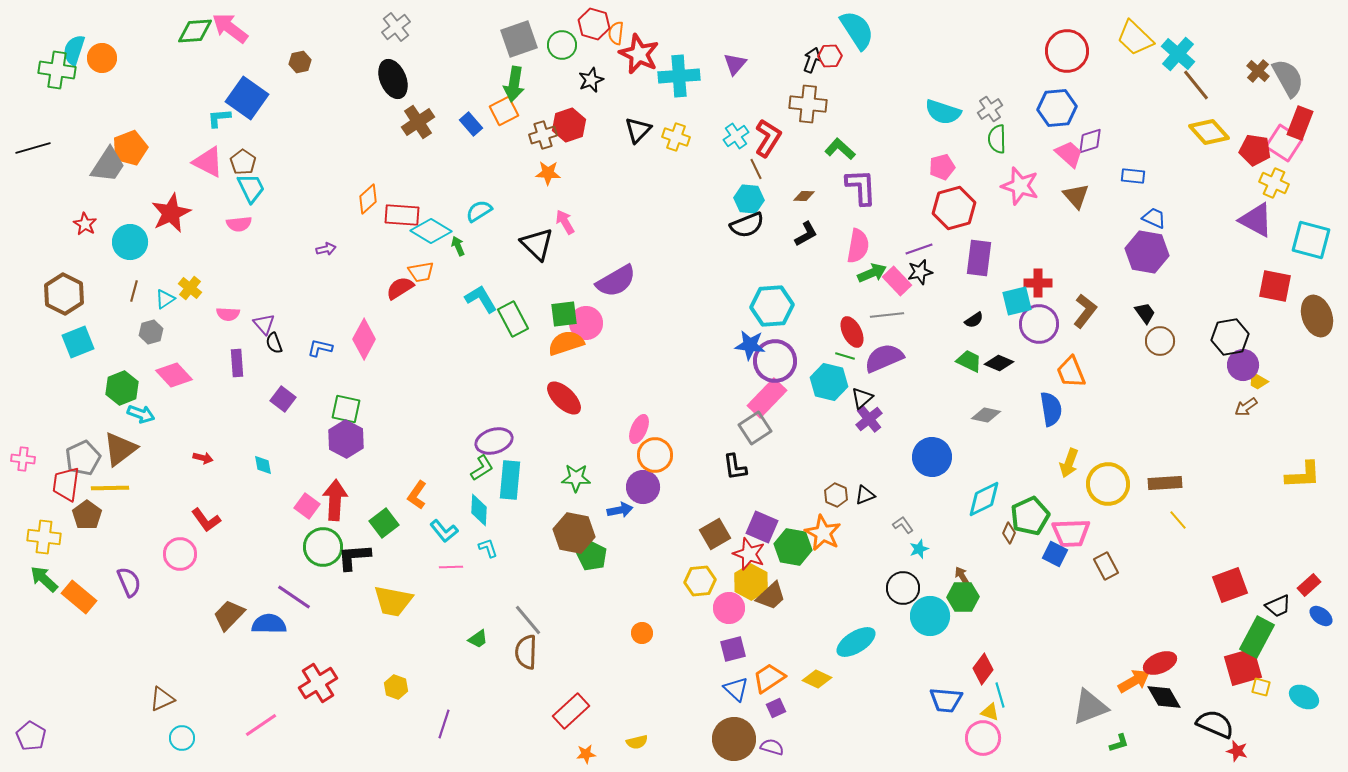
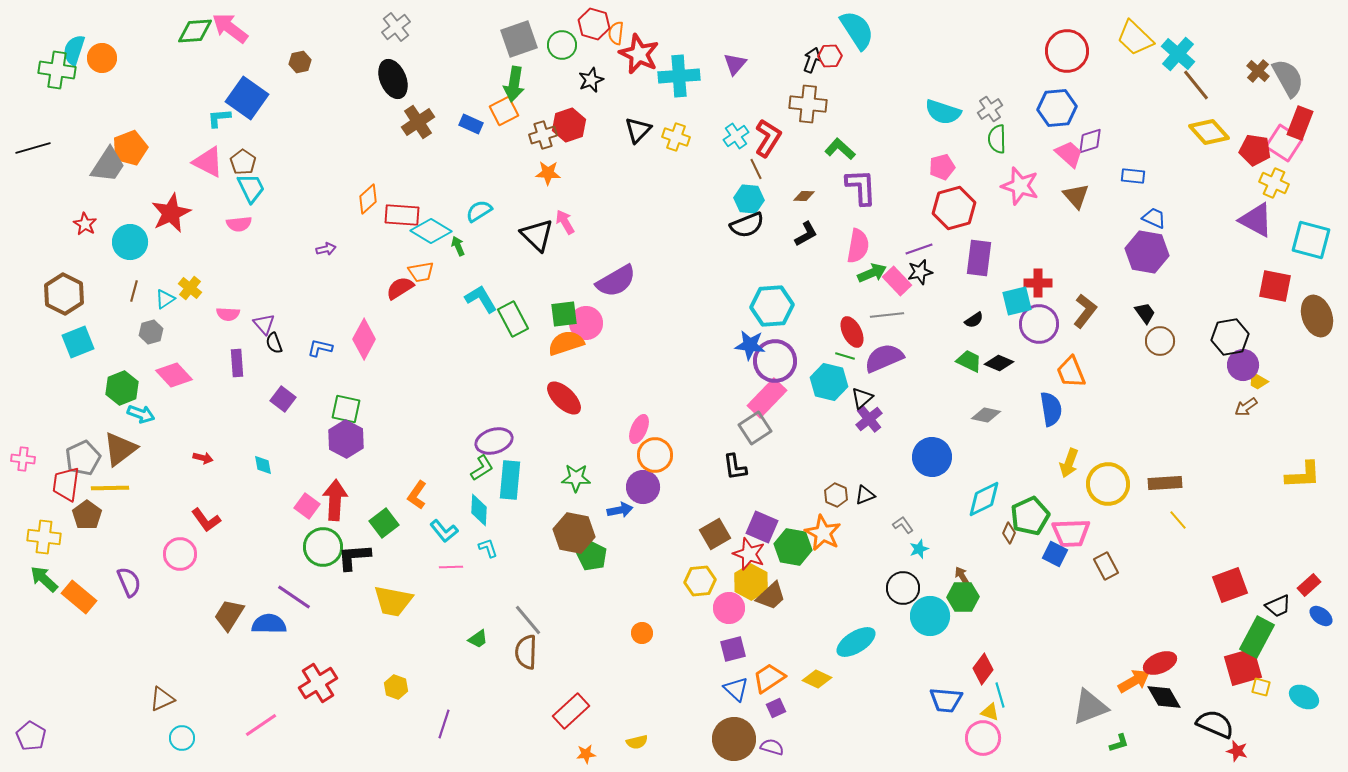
blue rectangle at (471, 124): rotated 25 degrees counterclockwise
black triangle at (537, 244): moved 9 px up
brown trapezoid at (229, 615): rotated 12 degrees counterclockwise
